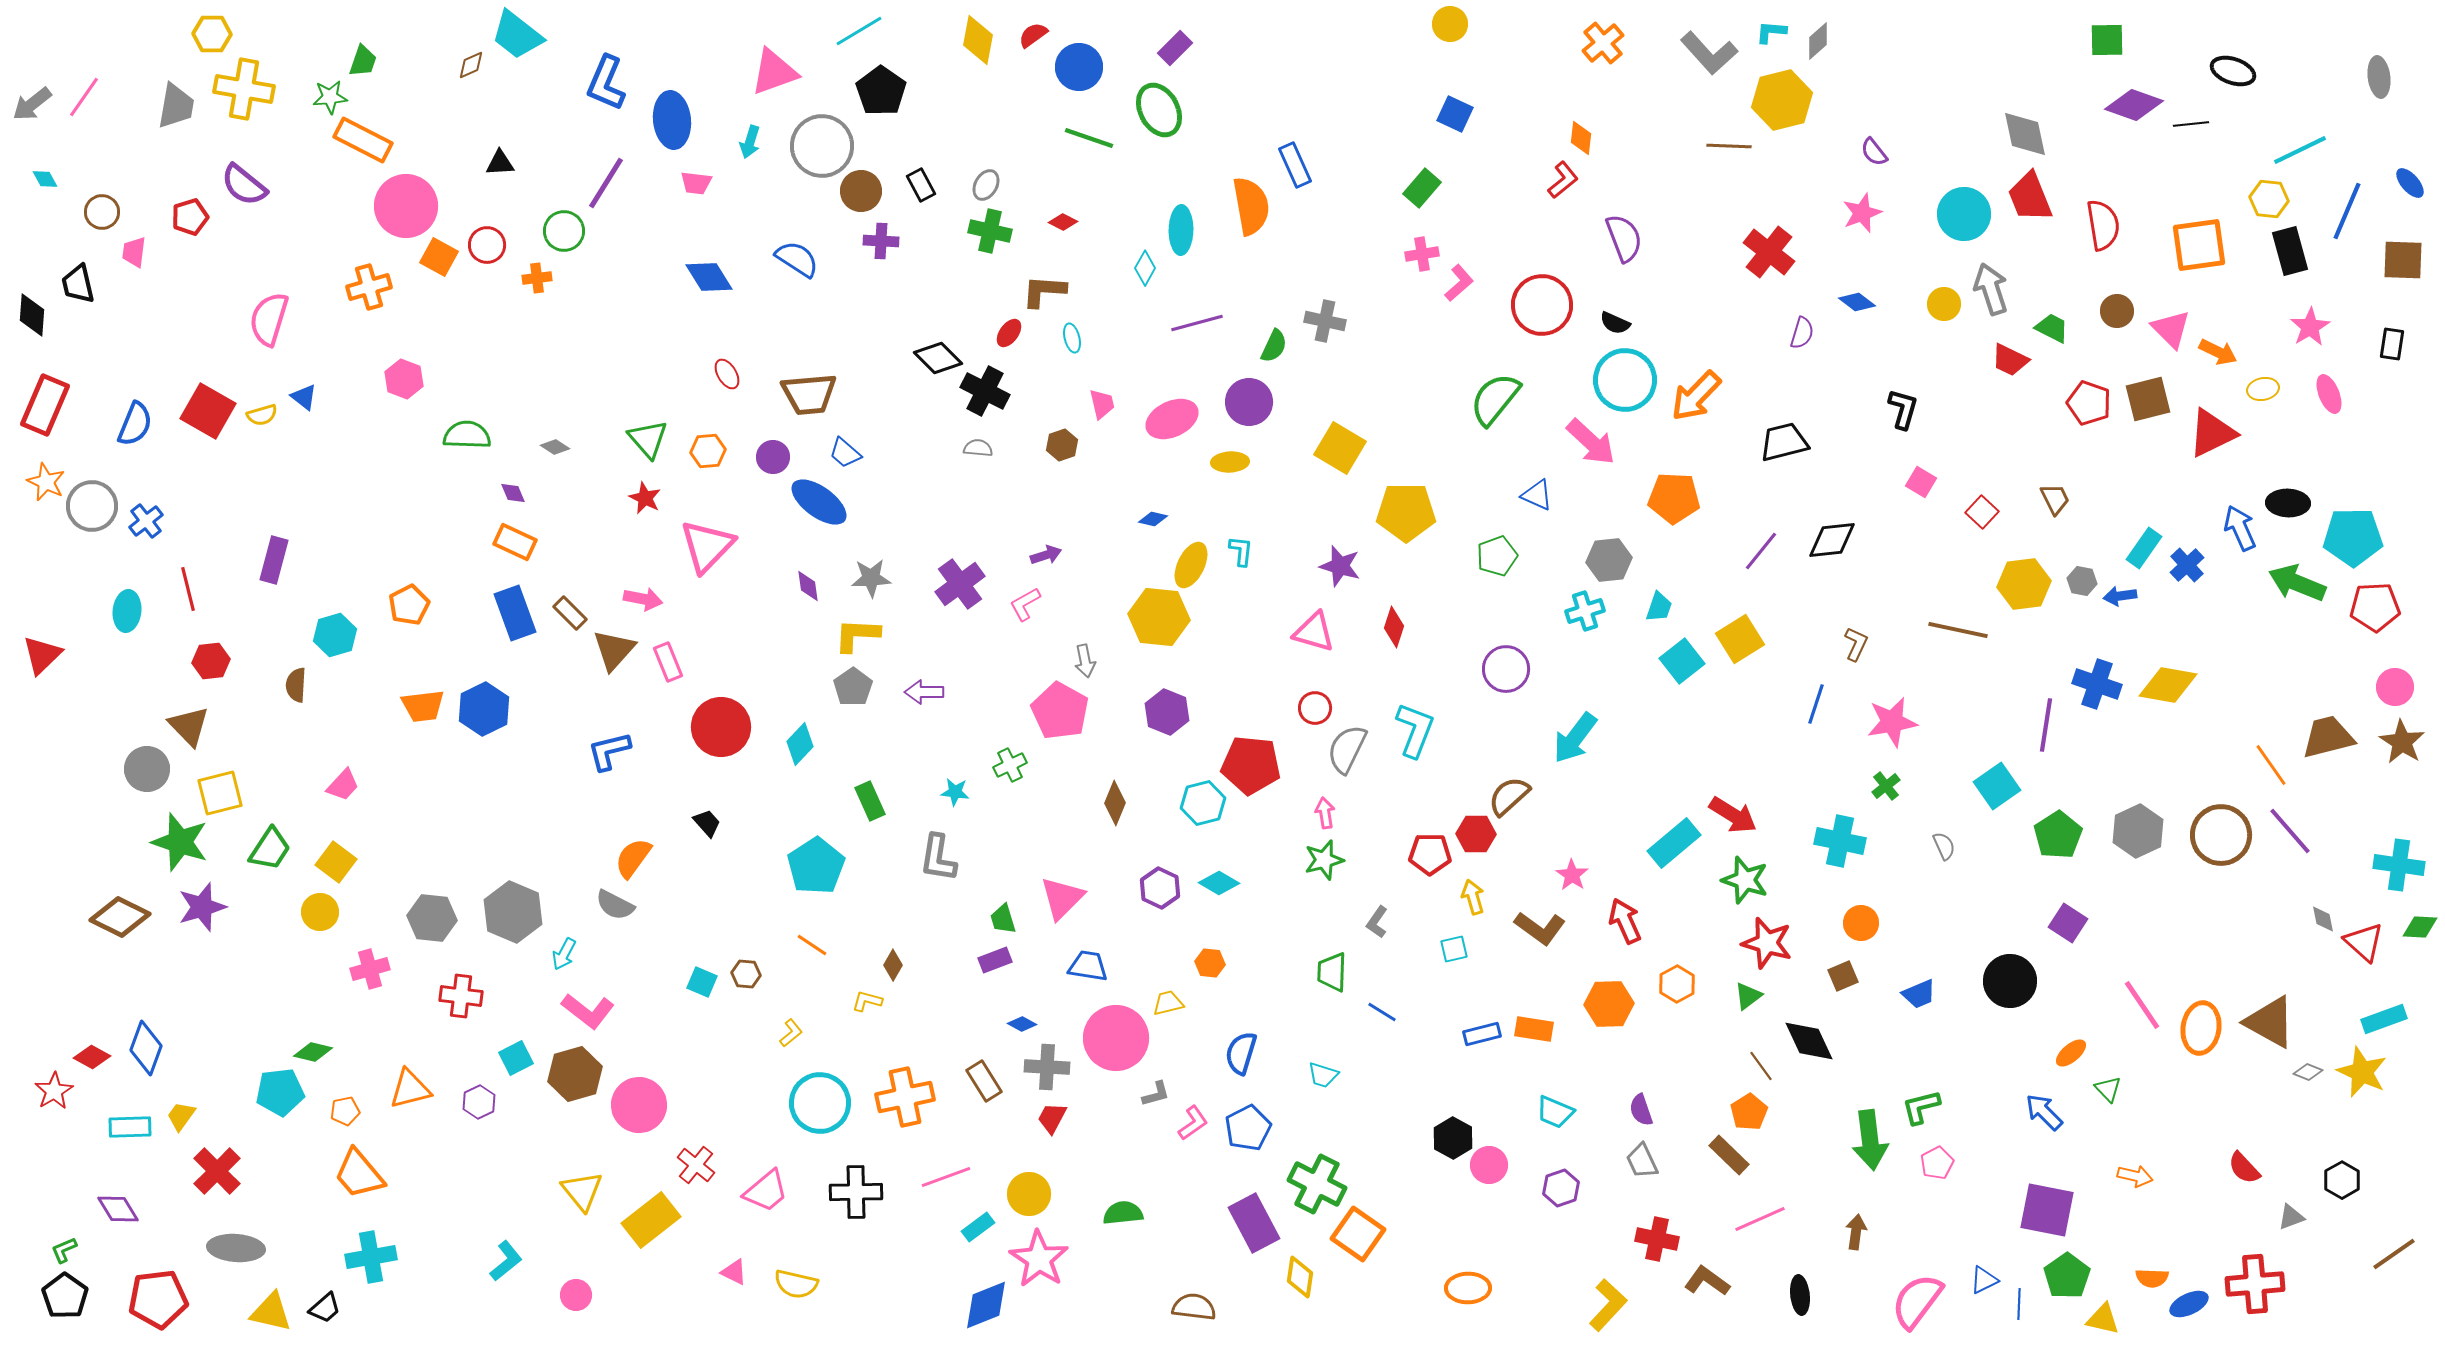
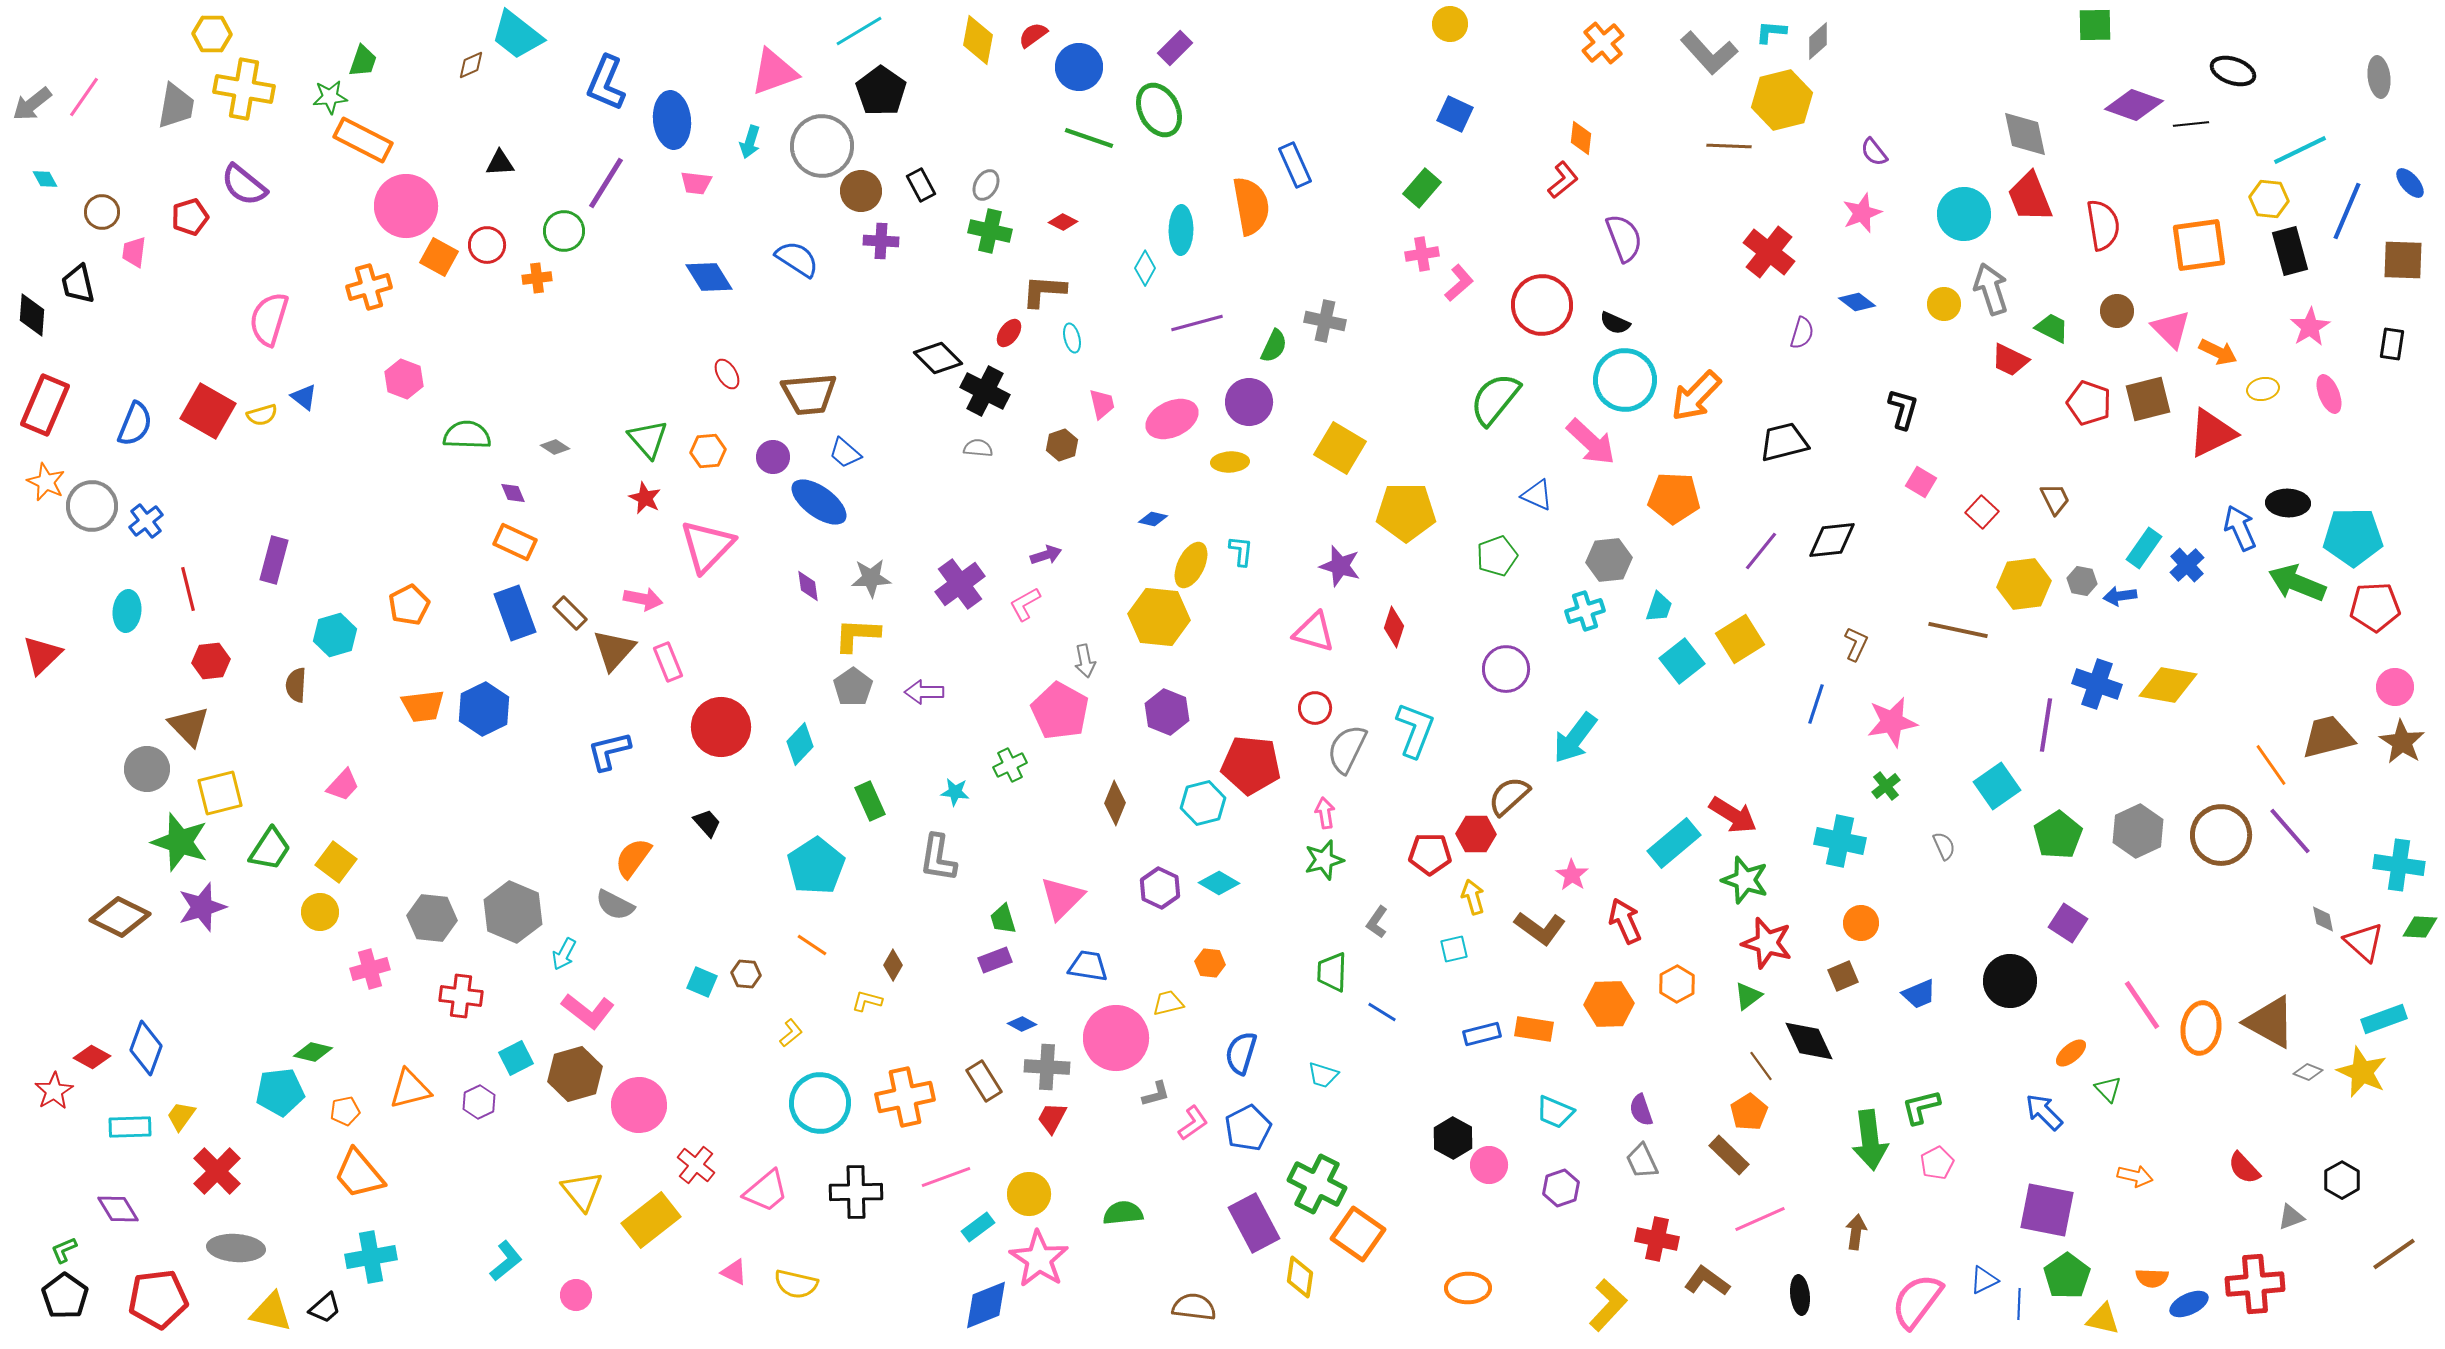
green square at (2107, 40): moved 12 px left, 15 px up
